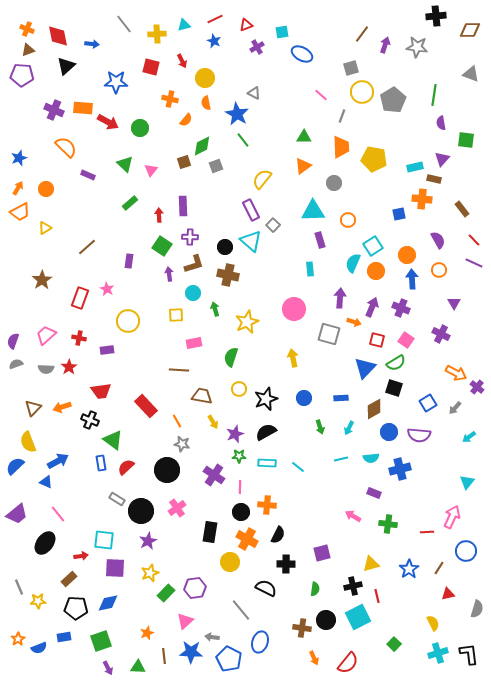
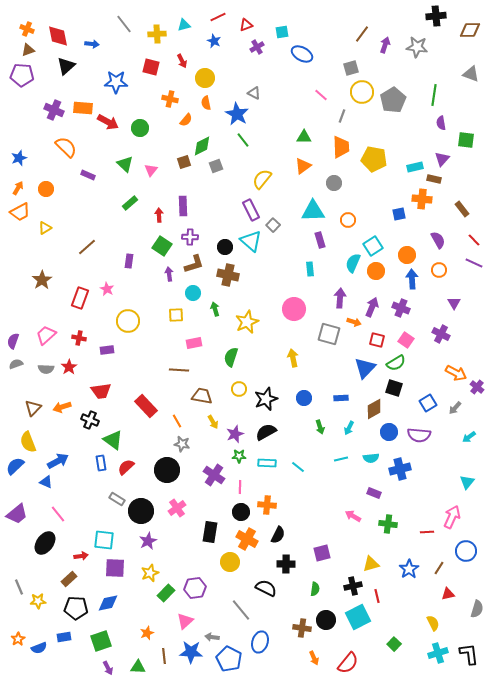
red line at (215, 19): moved 3 px right, 2 px up
